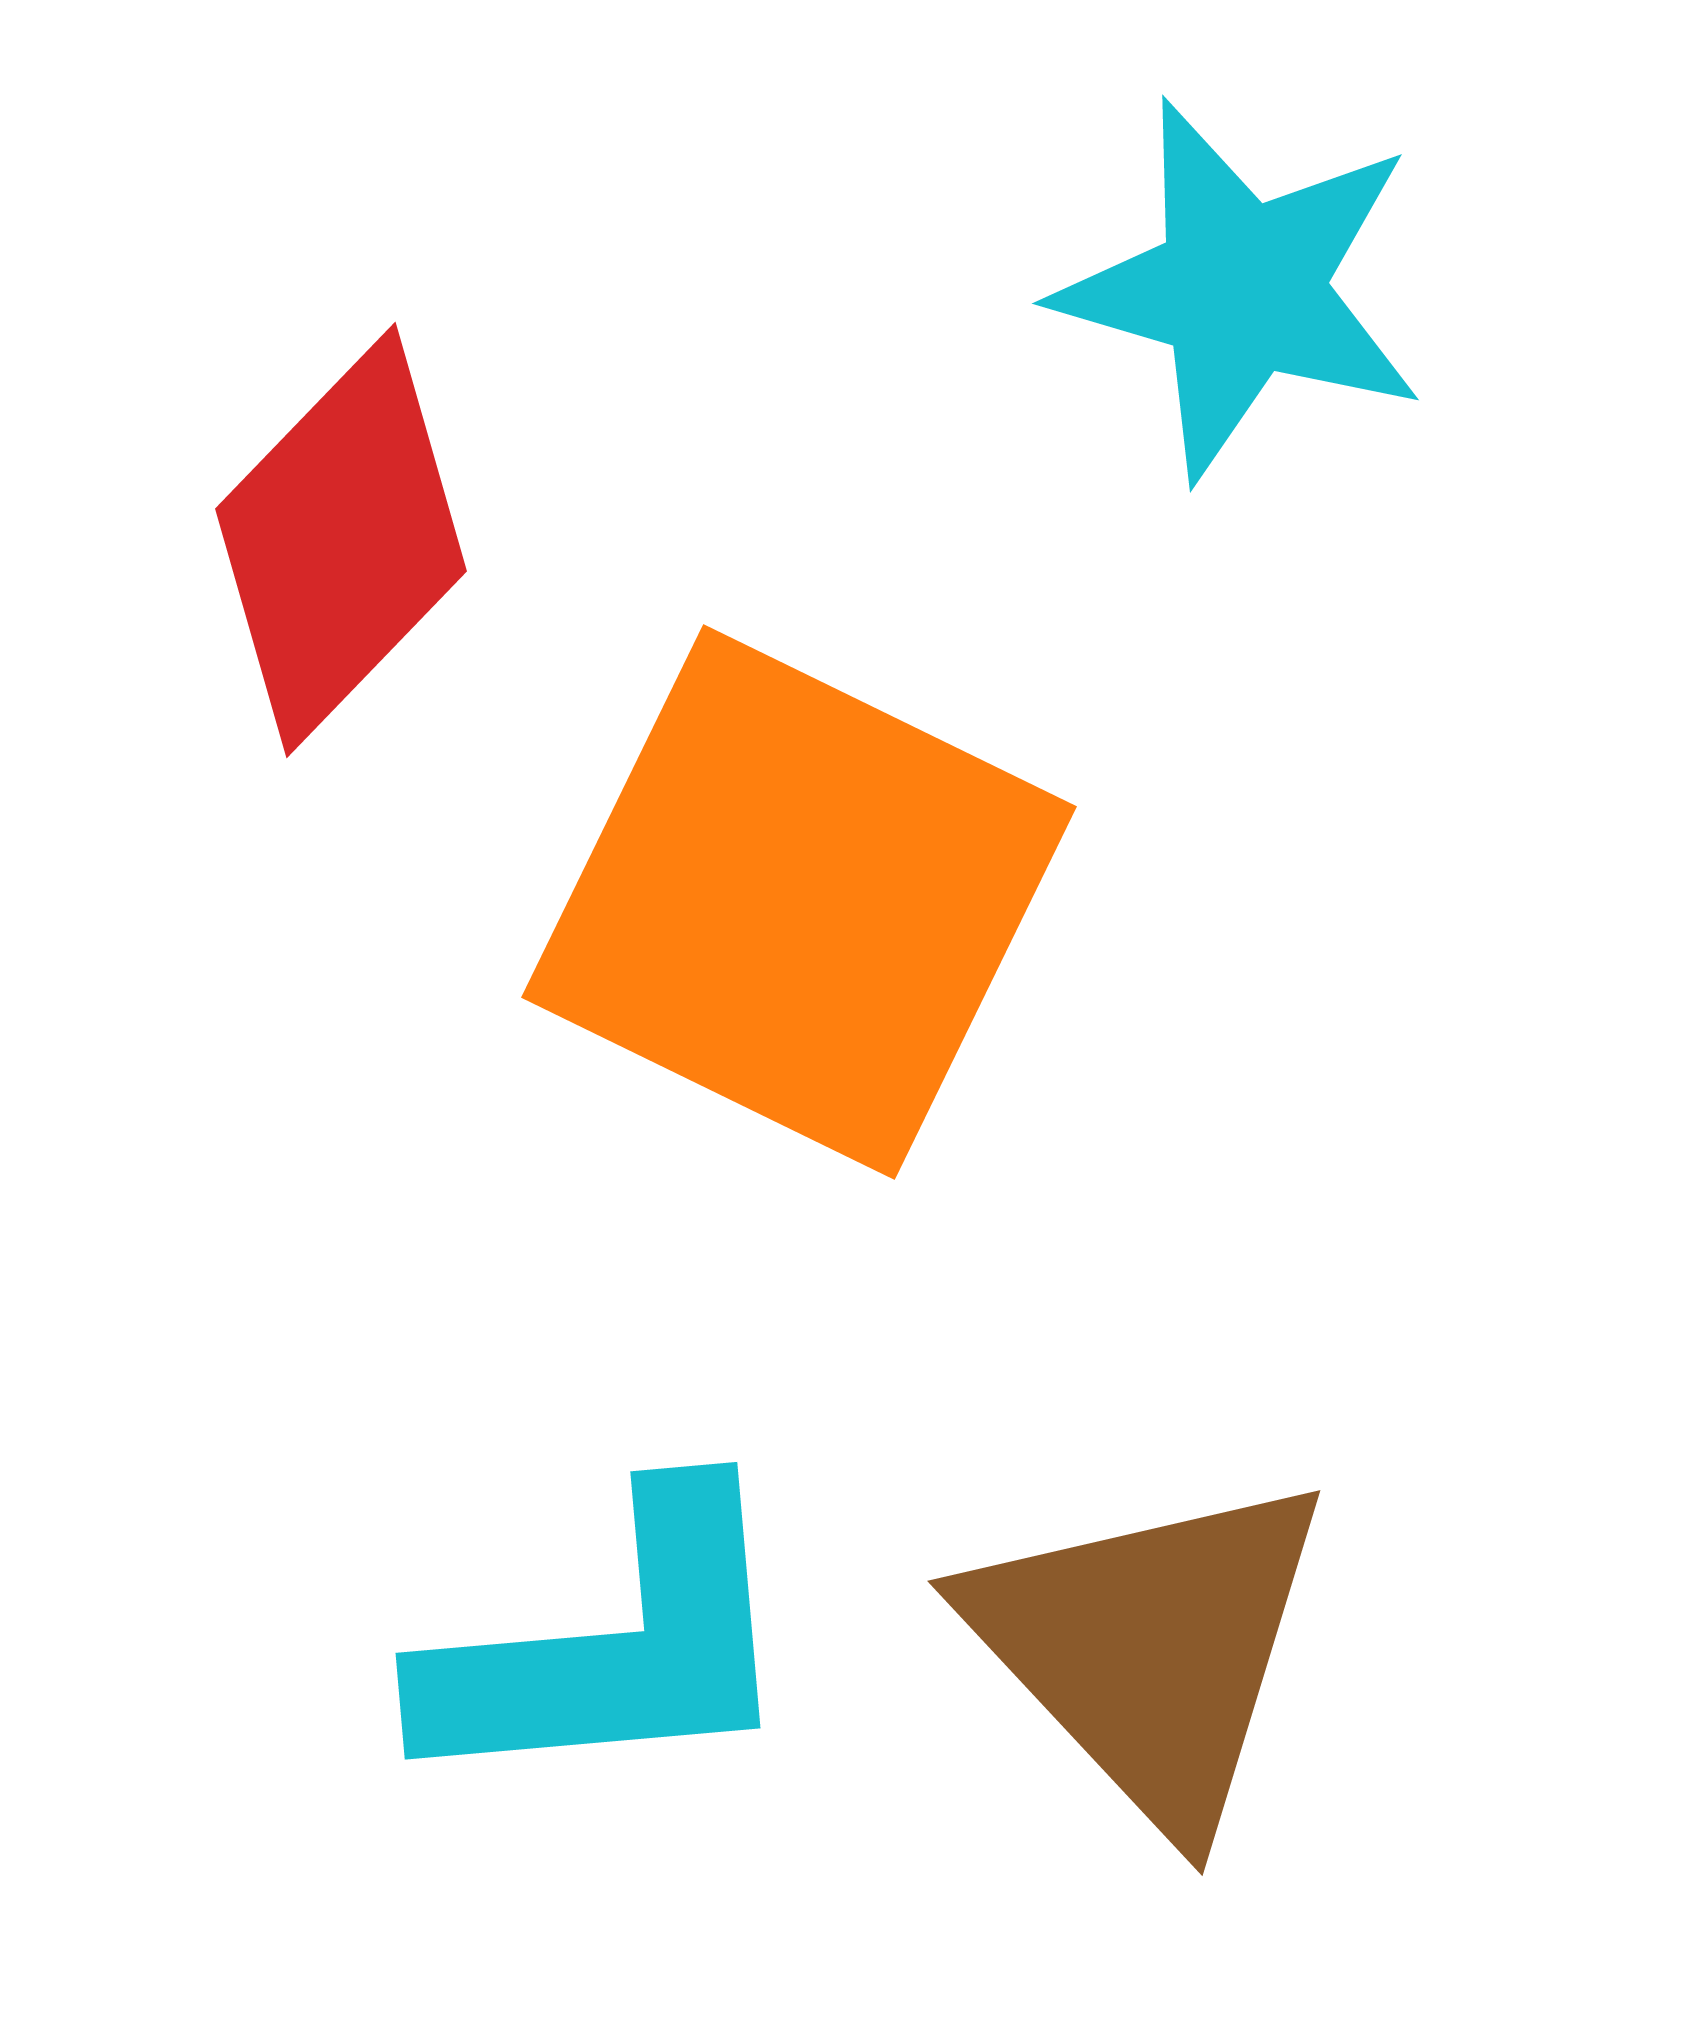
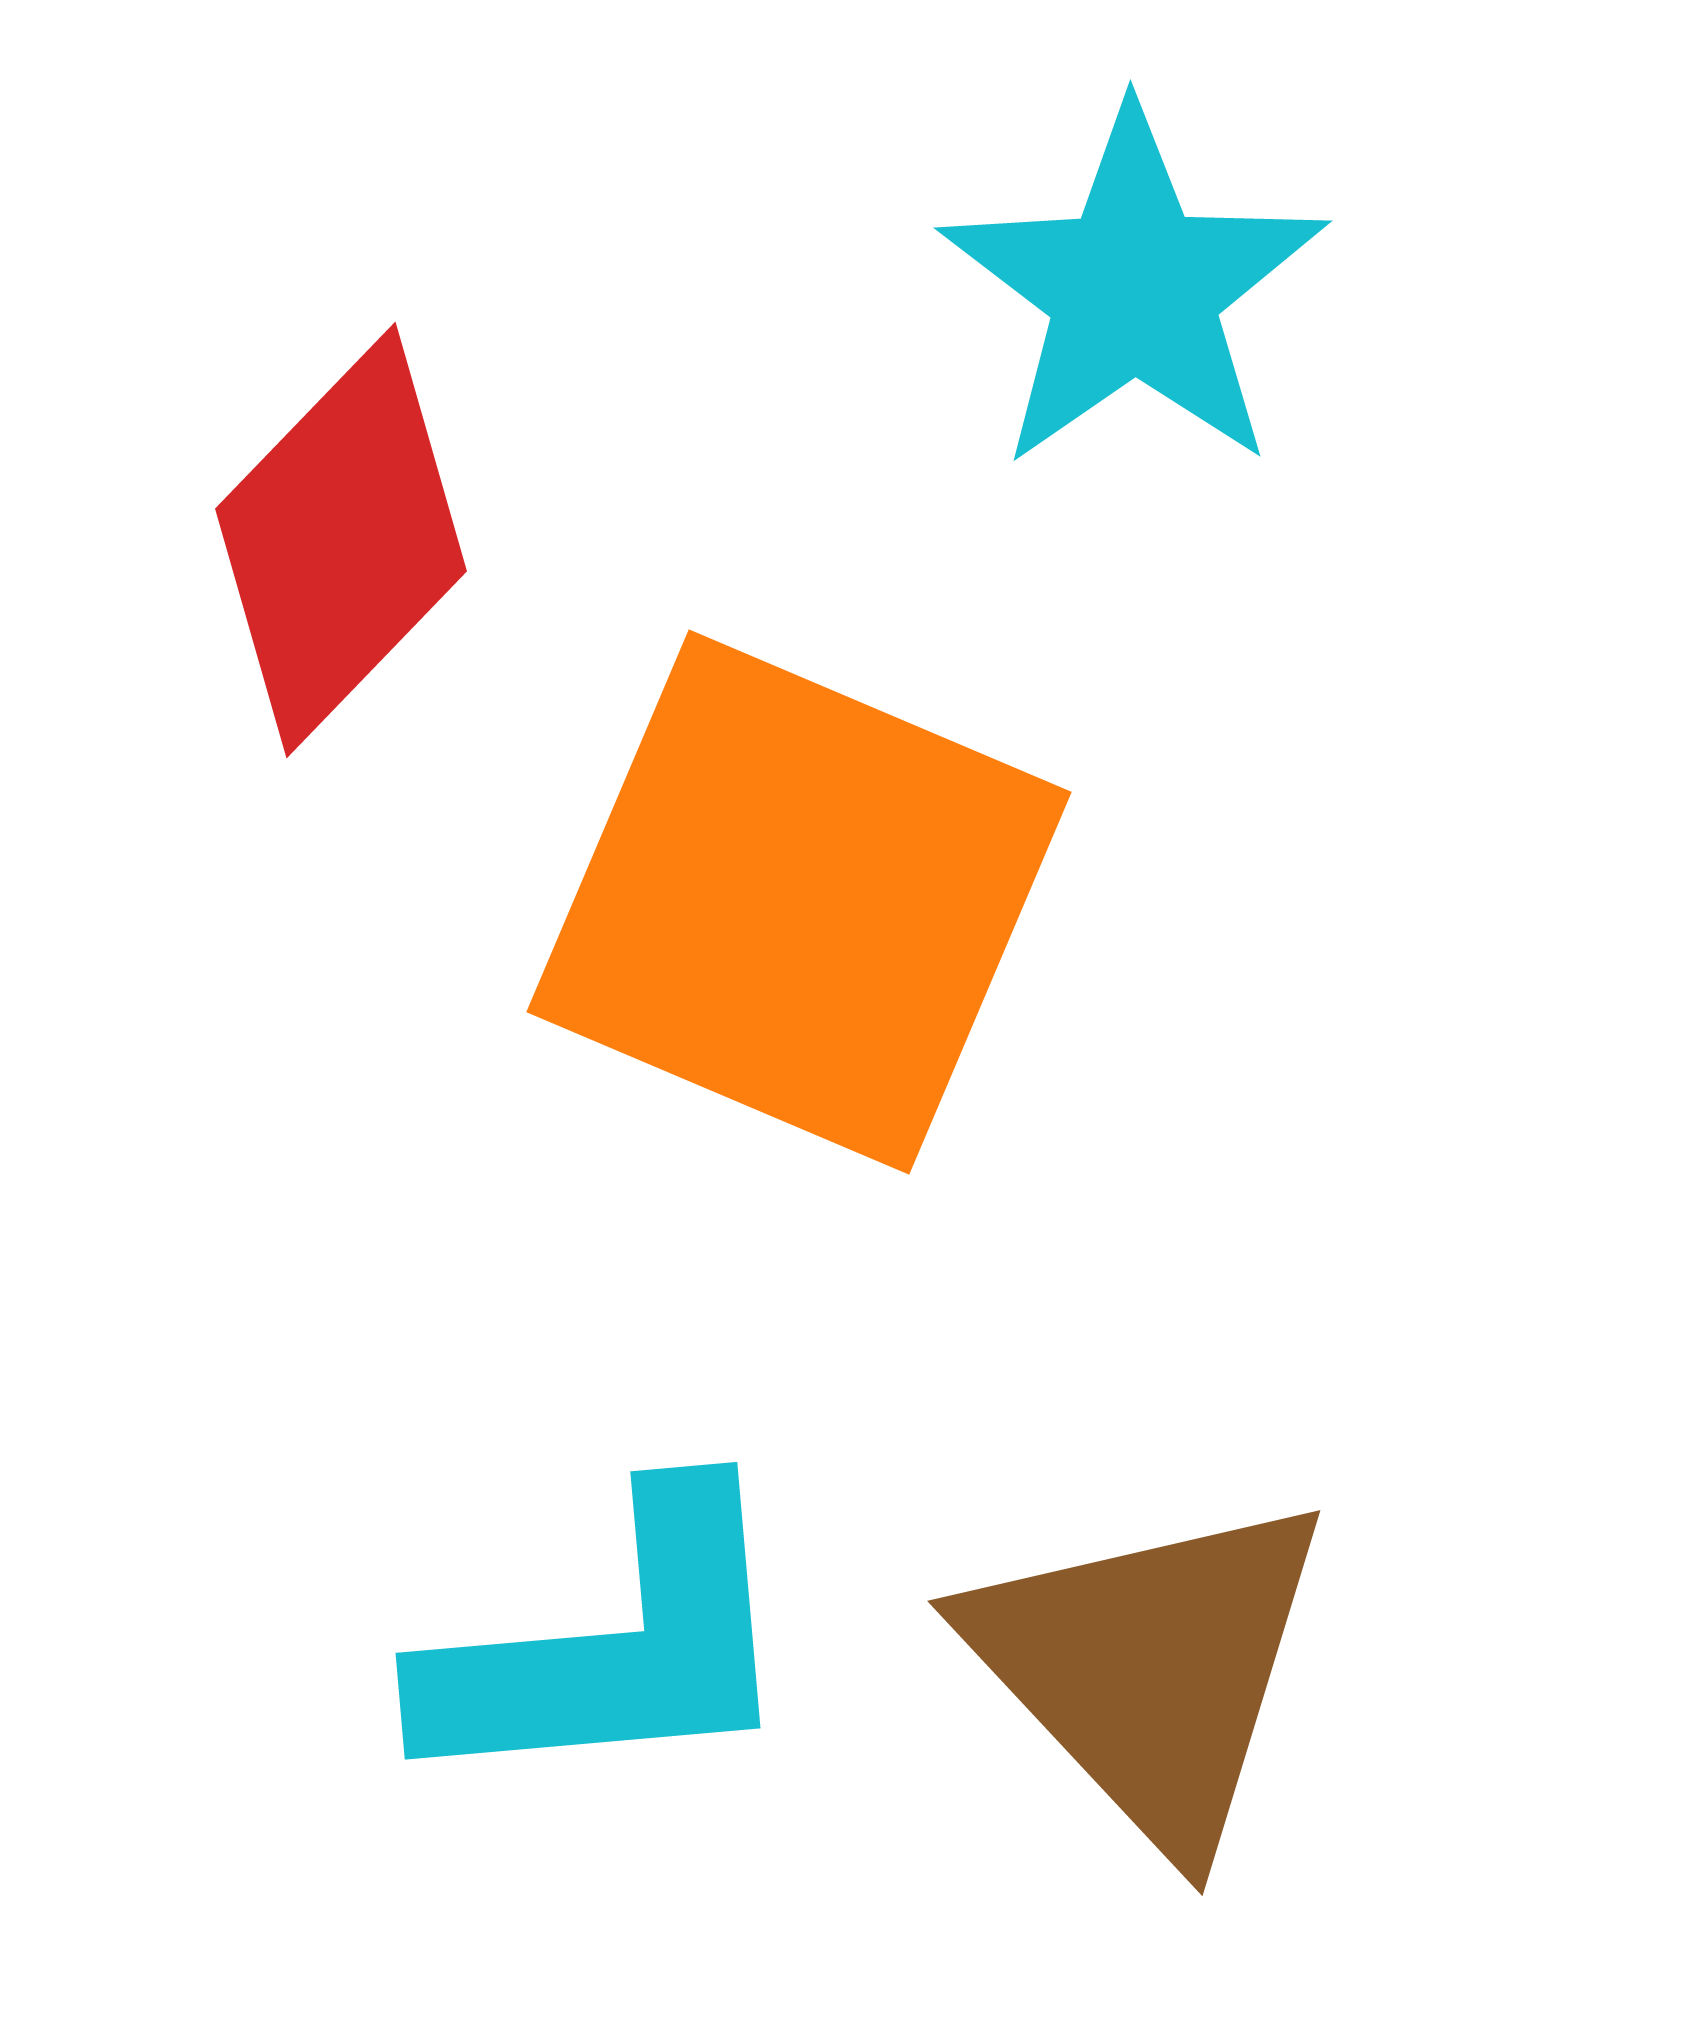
cyan star: moved 107 px left; rotated 21 degrees clockwise
orange square: rotated 3 degrees counterclockwise
brown triangle: moved 20 px down
